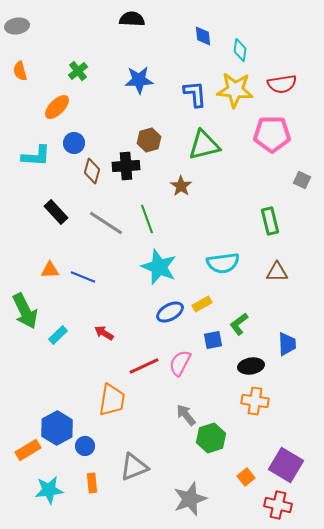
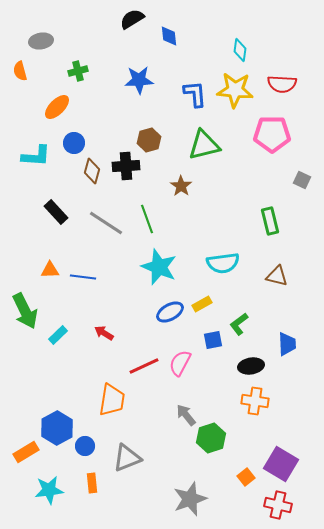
black semicircle at (132, 19): rotated 35 degrees counterclockwise
gray ellipse at (17, 26): moved 24 px right, 15 px down
blue diamond at (203, 36): moved 34 px left
green cross at (78, 71): rotated 24 degrees clockwise
red semicircle at (282, 84): rotated 12 degrees clockwise
brown triangle at (277, 272): moved 4 px down; rotated 15 degrees clockwise
blue line at (83, 277): rotated 15 degrees counterclockwise
orange rectangle at (28, 450): moved 2 px left, 2 px down
purple square at (286, 465): moved 5 px left, 1 px up
gray triangle at (134, 467): moved 7 px left, 9 px up
